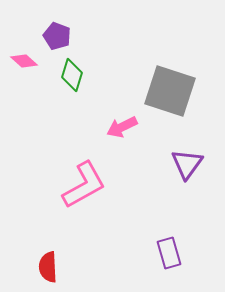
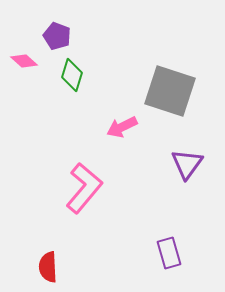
pink L-shape: moved 3 px down; rotated 21 degrees counterclockwise
